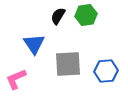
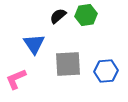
black semicircle: rotated 18 degrees clockwise
